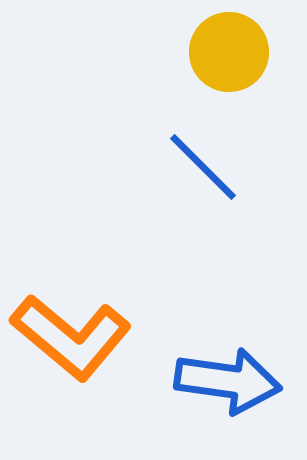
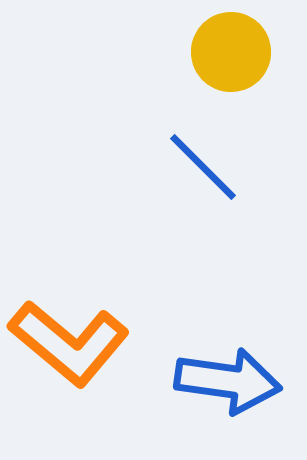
yellow circle: moved 2 px right
orange L-shape: moved 2 px left, 6 px down
